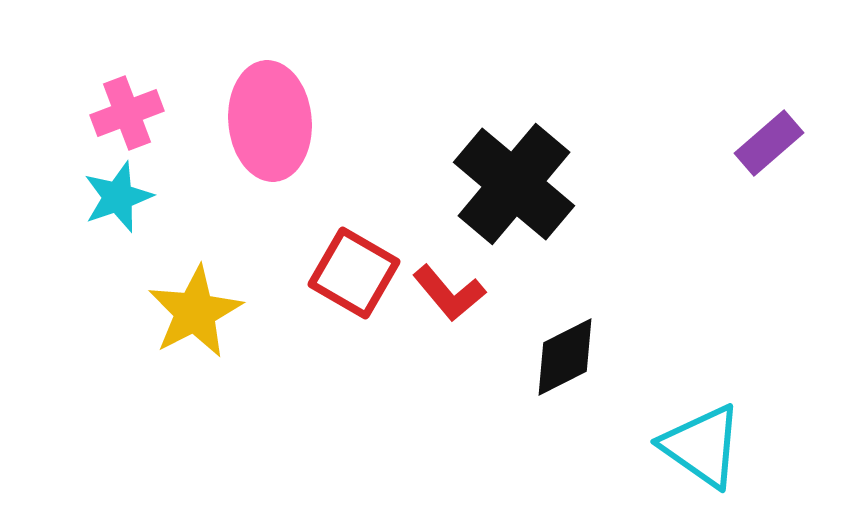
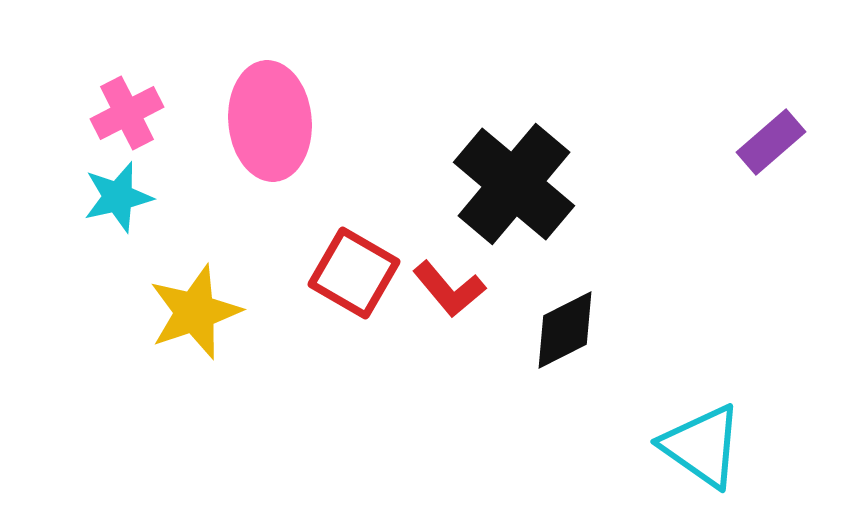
pink cross: rotated 6 degrees counterclockwise
purple rectangle: moved 2 px right, 1 px up
cyan star: rotated 6 degrees clockwise
red L-shape: moved 4 px up
yellow star: rotated 8 degrees clockwise
black diamond: moved 27 px up
